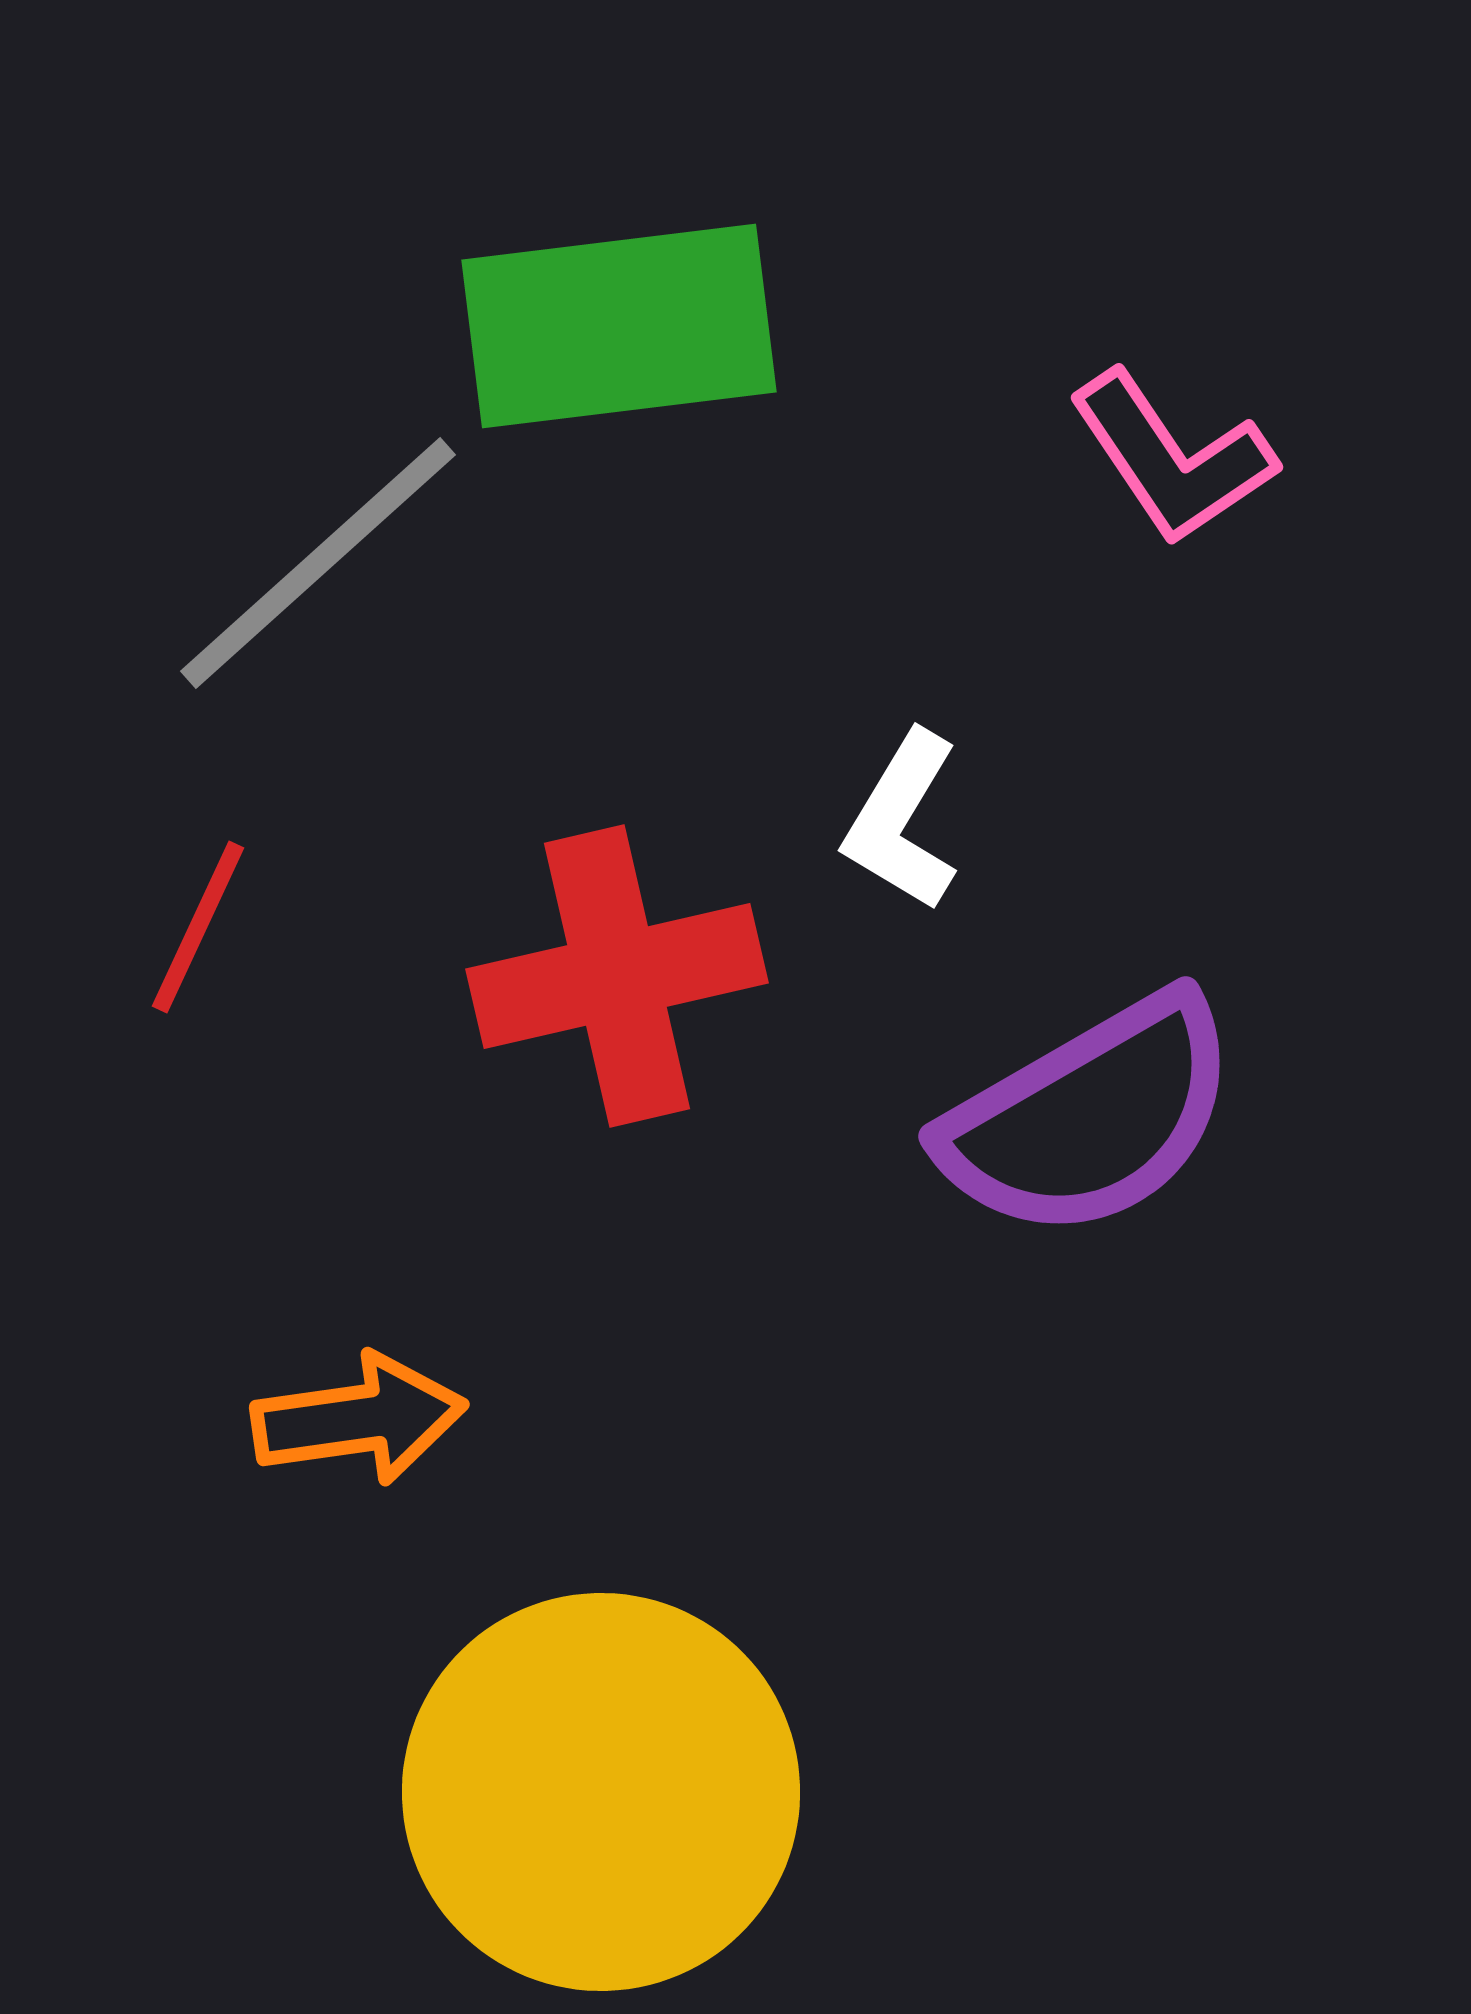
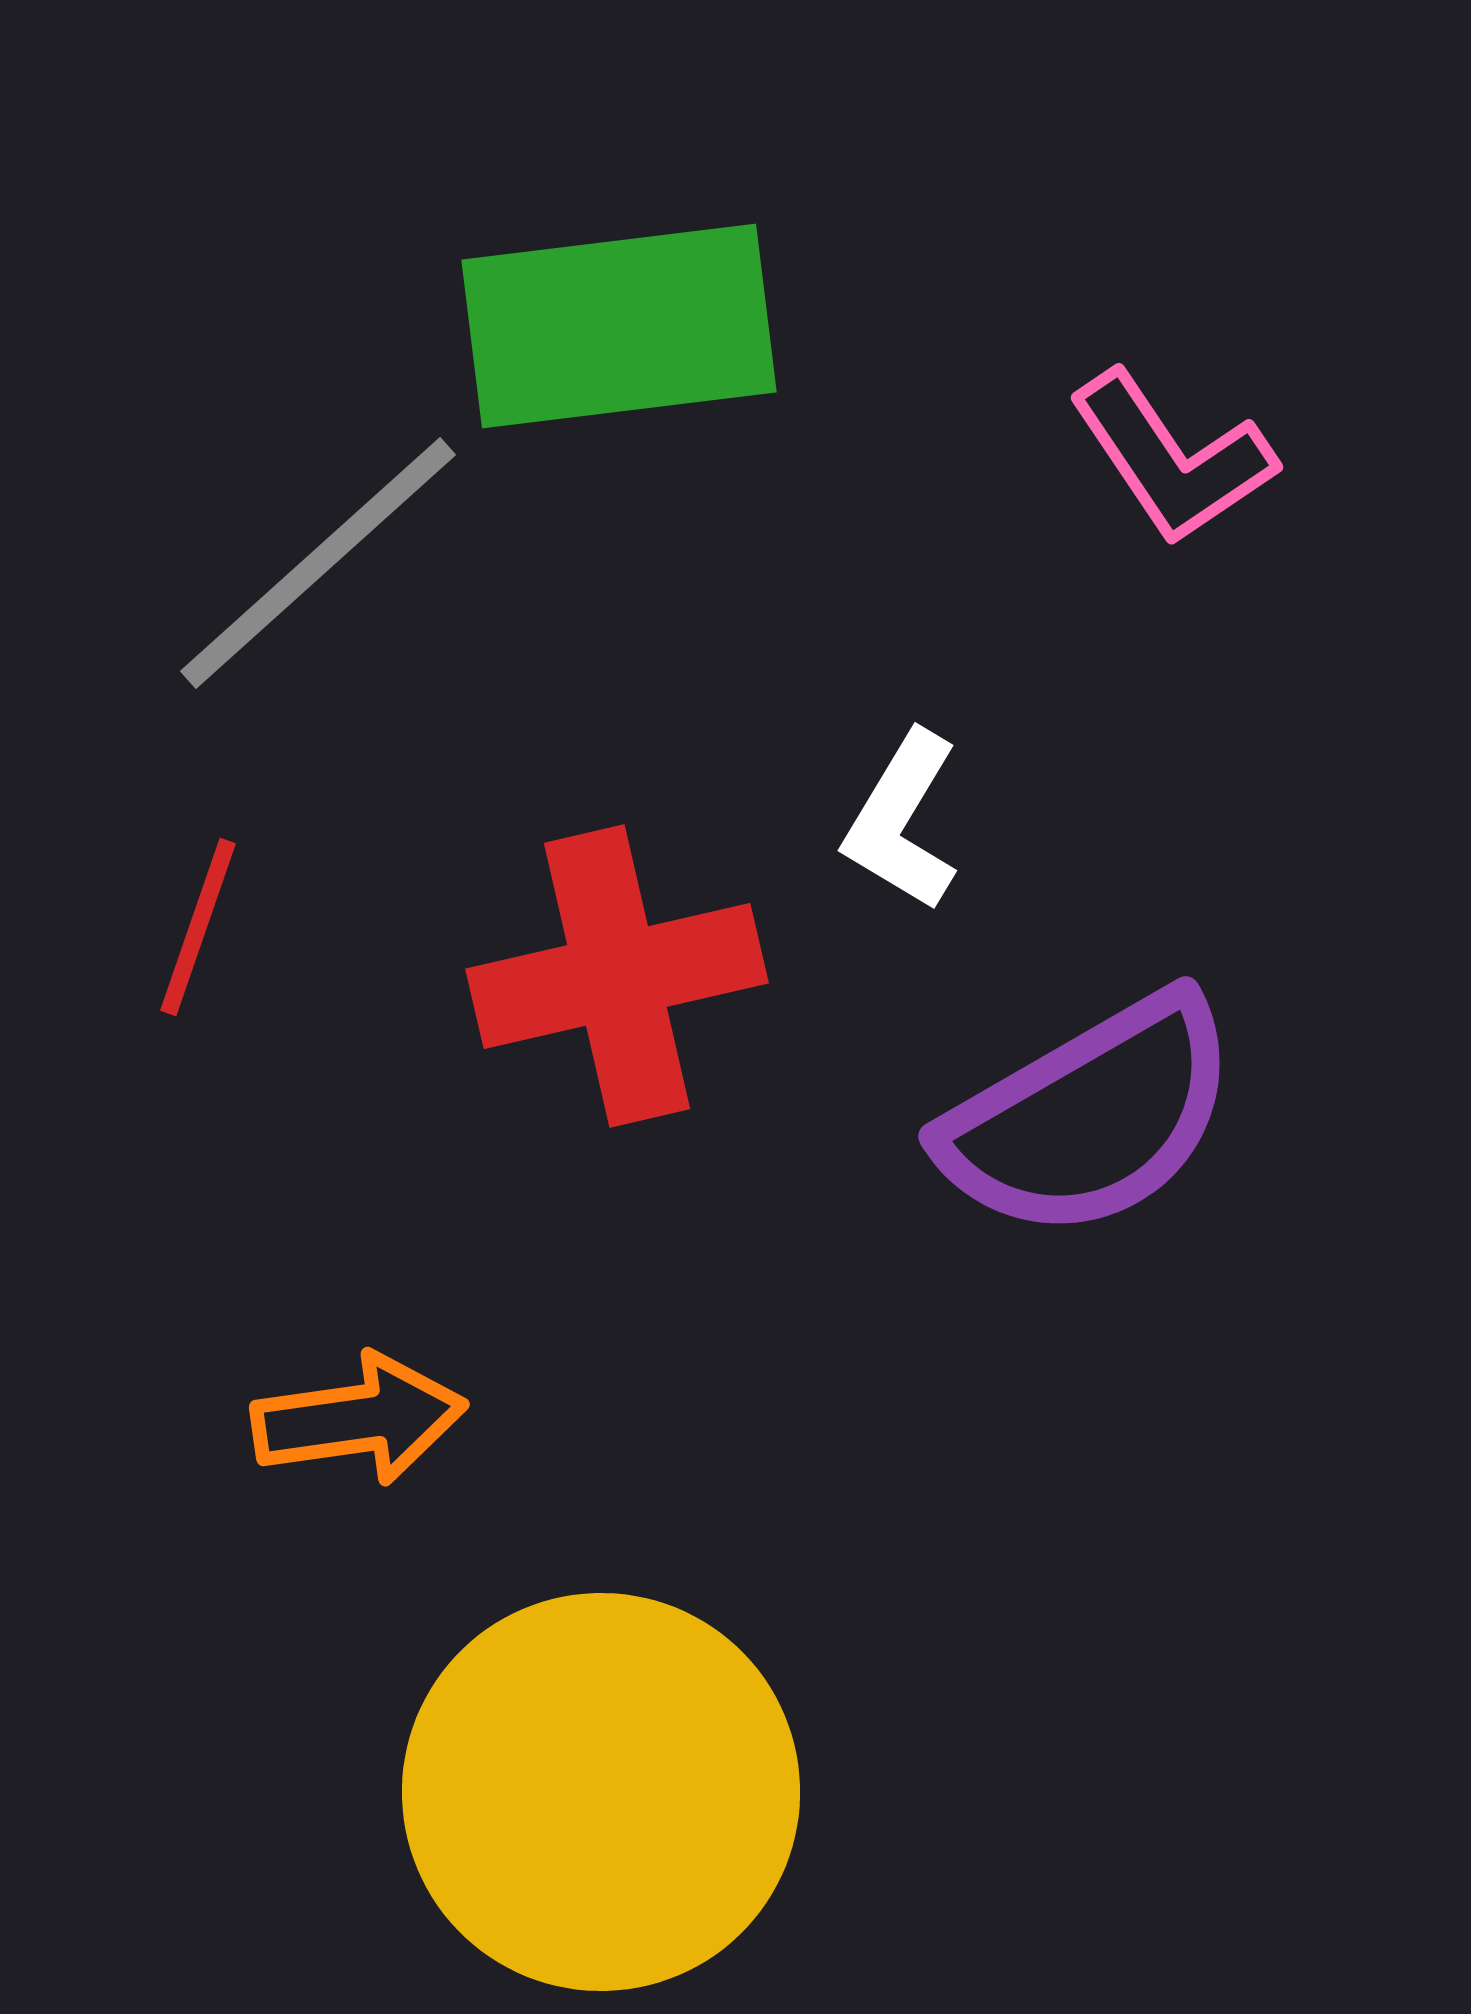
red line: rotated 6 degrees counterclockwise
